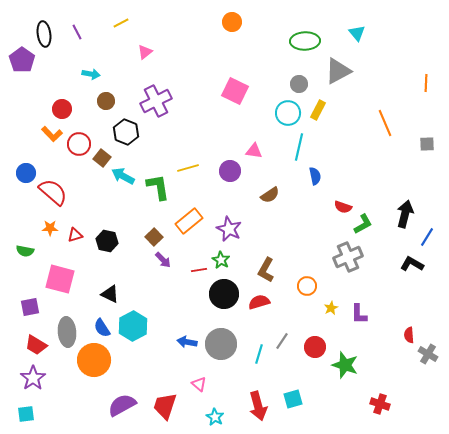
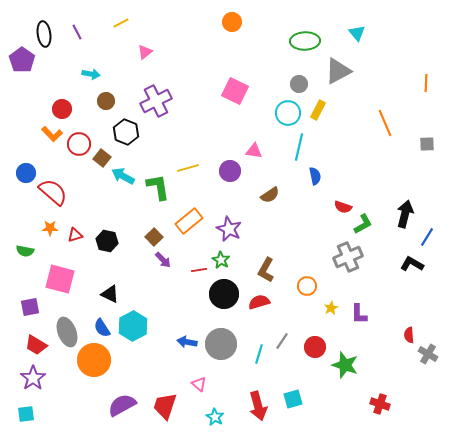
gray ellipse at (67, 332): rotated 16 degrees counterclockwise
